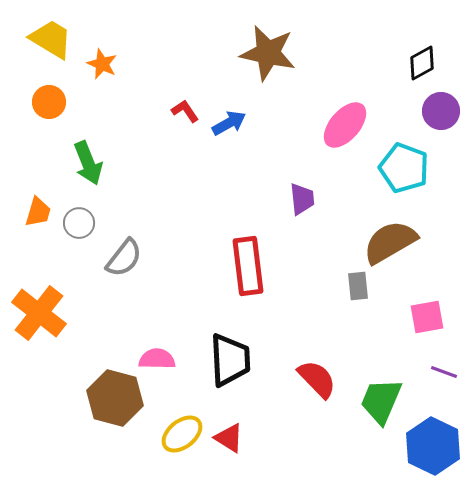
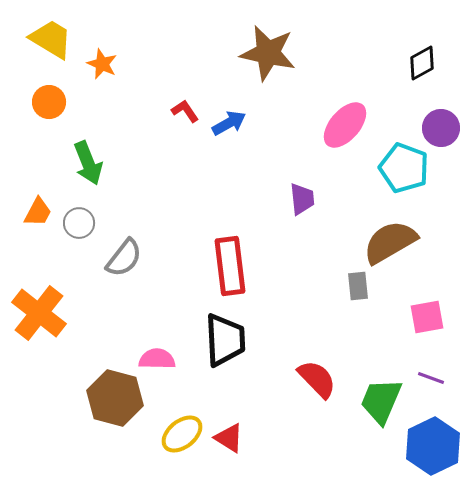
purple circle: moved 17 px down
orange trapezoid: rotated 12 degrees clockwise
red rectangle: moved 18 px left
black trapezoid: moved 5 px left, 20 px up
purple line: moved 13 px left, 6 px down
blue hexagon: rotated 8 degrees clockwise
